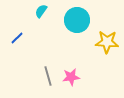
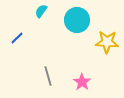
pink star: moved 11 px right, 5 px down; rotated 30 degrees counterclockwise
